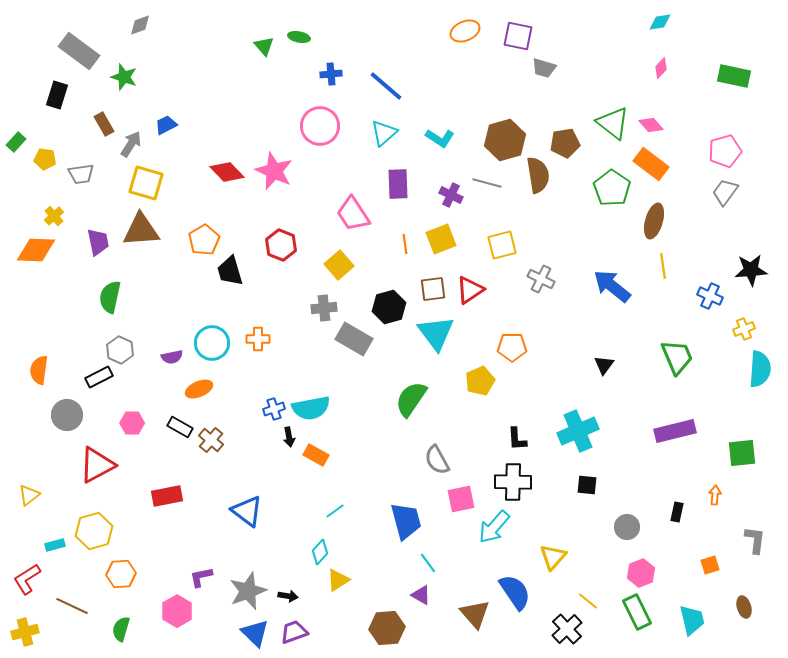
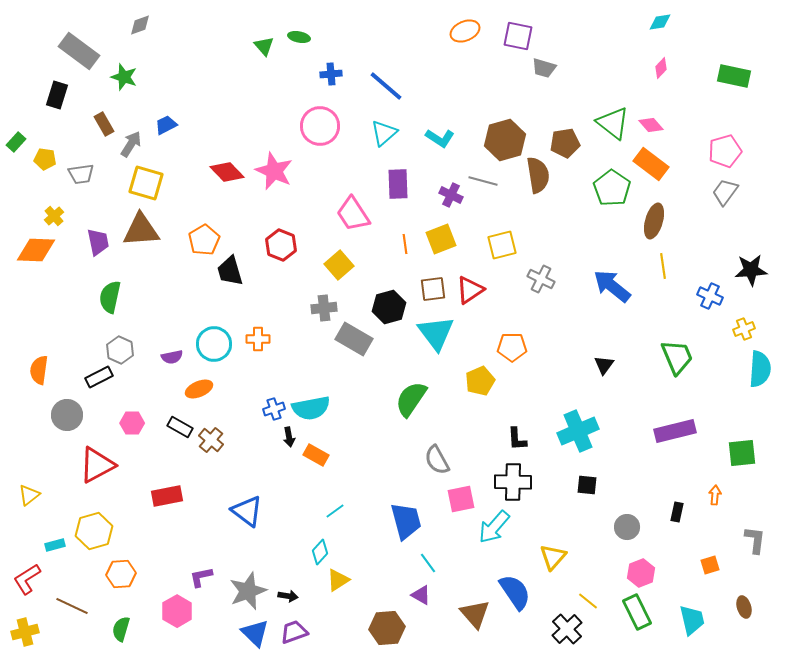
gray line at (487, 183): moved 4 px left, 2 px up
cyan circle at (212, 343): moved 2 px right, 1 px down
